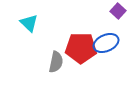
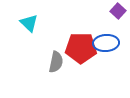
blue ellipse: rotated 20 degrees clockwise
